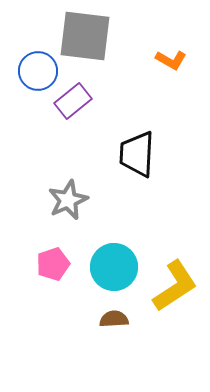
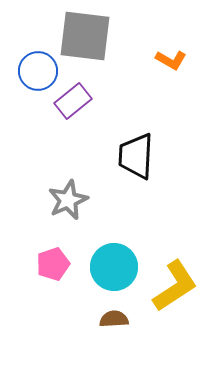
black trapezoid: moved 1 px left, 2 px down
